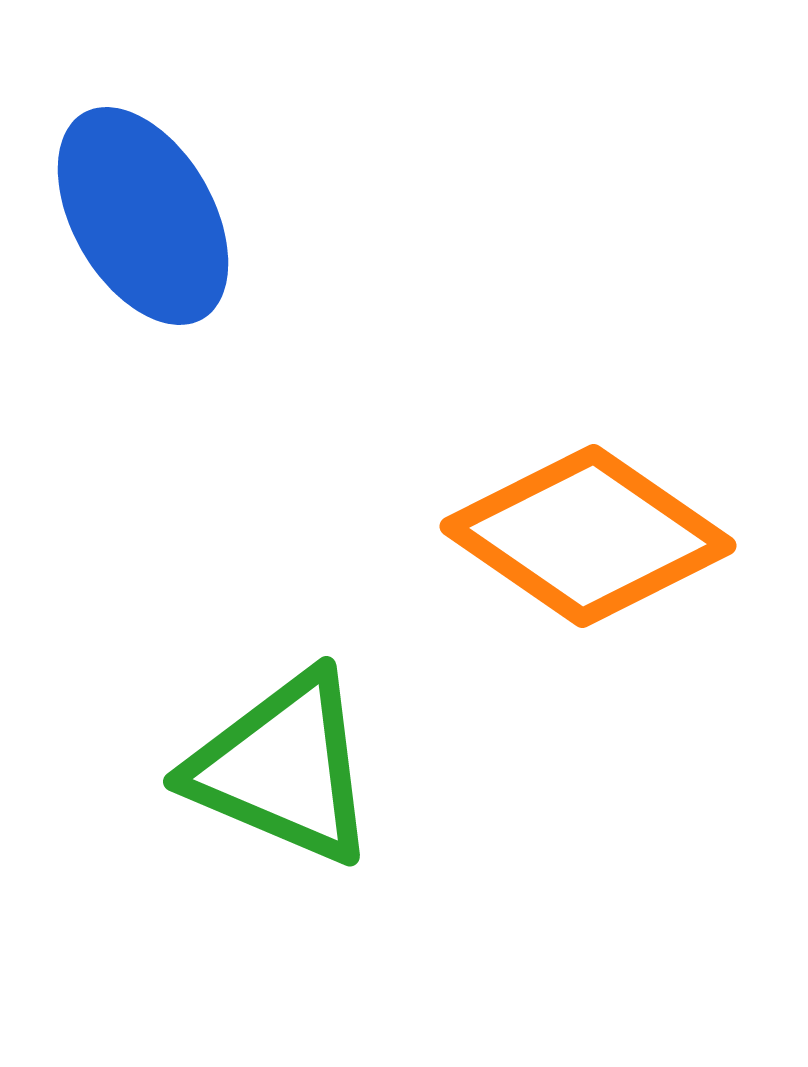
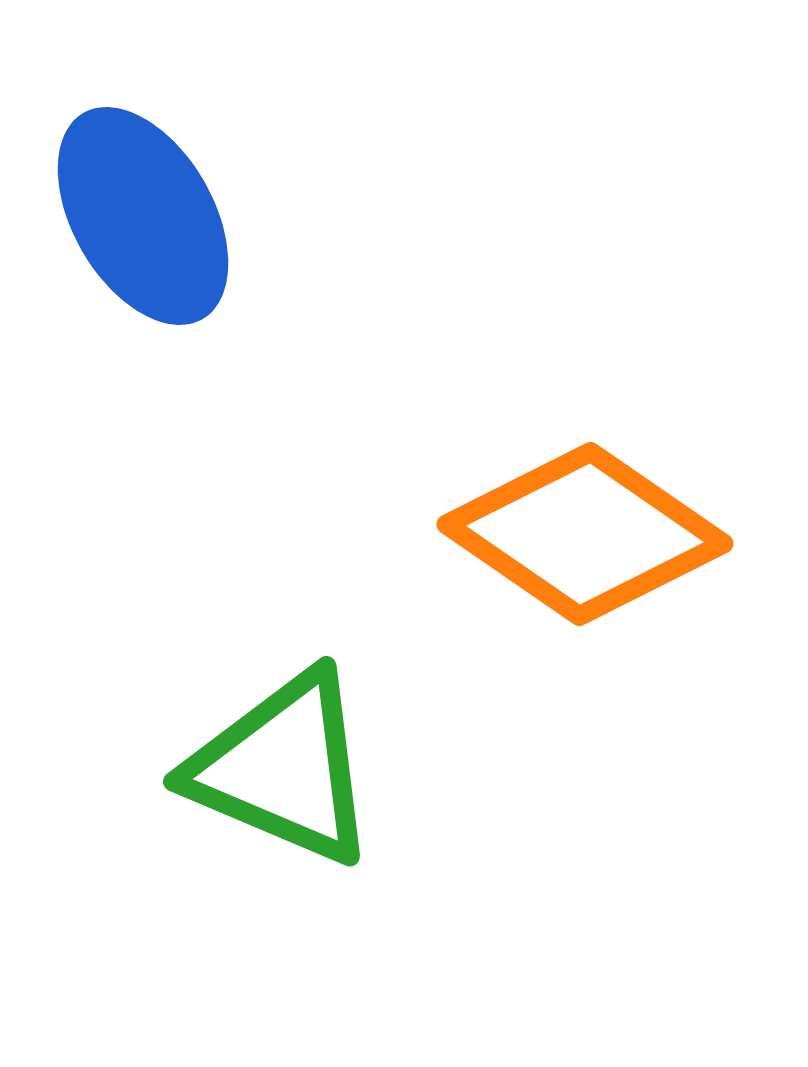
orange diamond: moved 3 px left, 2 px up
